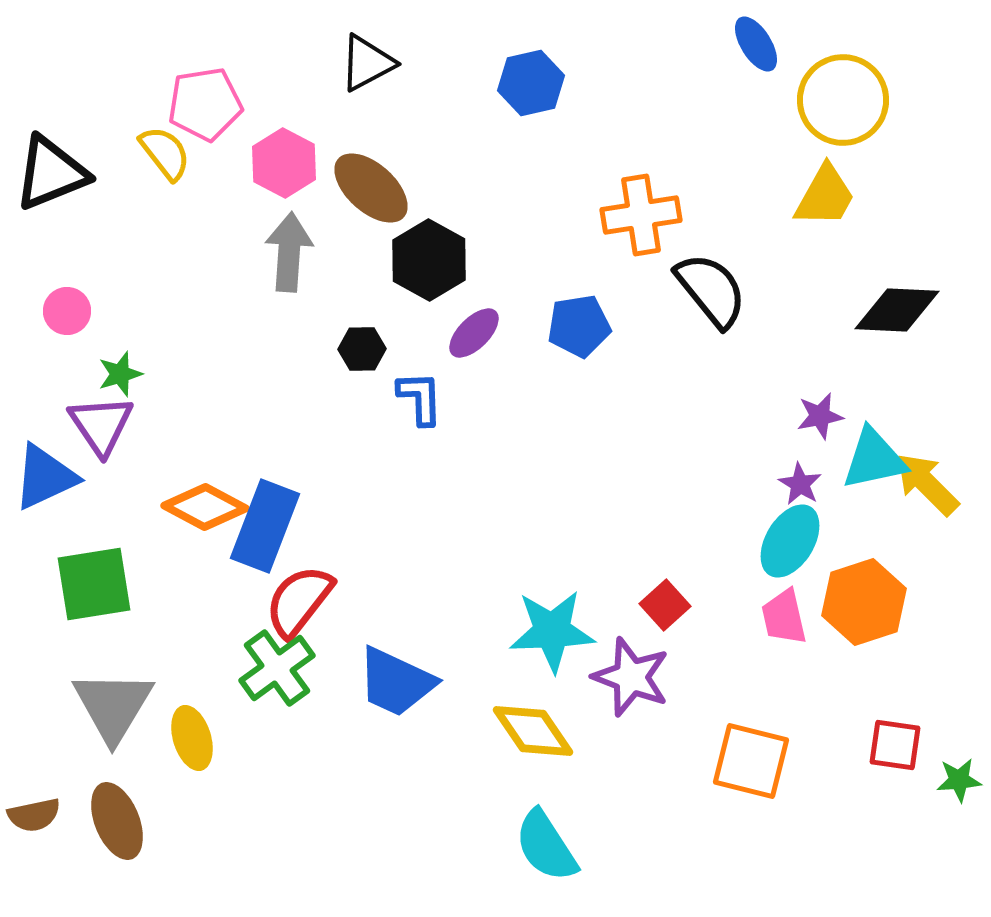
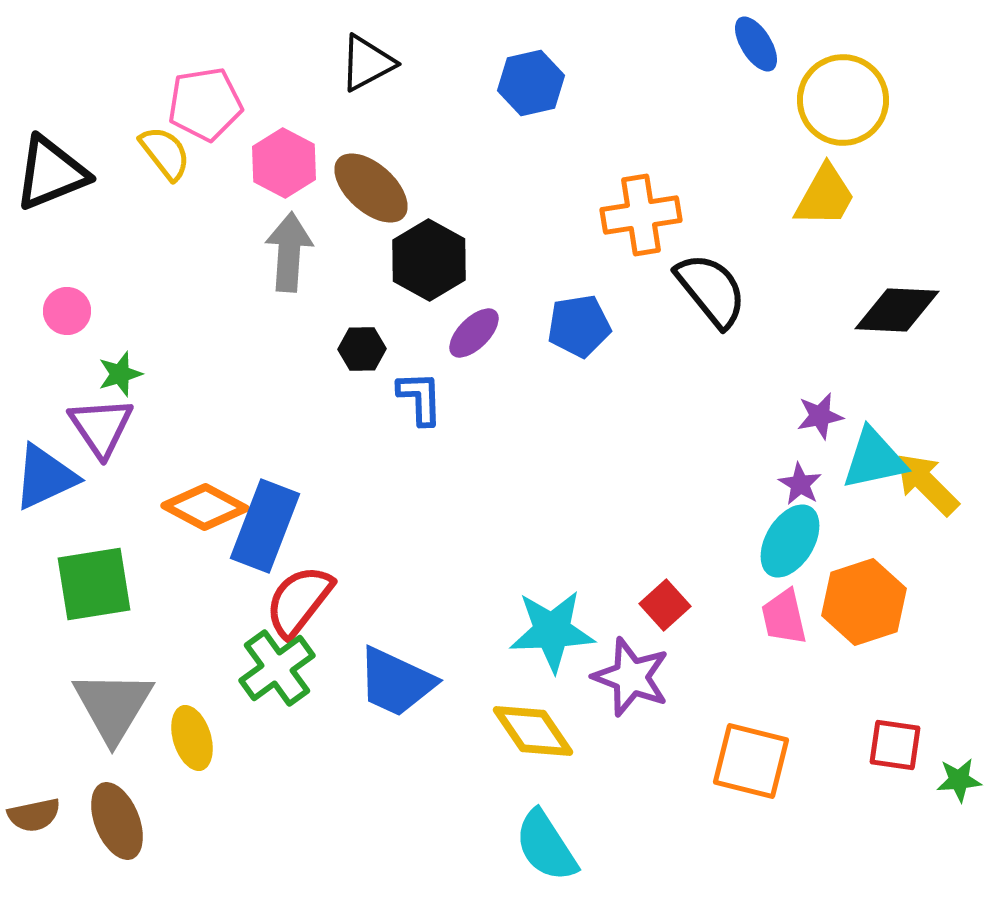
purple triangle at (101, 425): moved 2 px down
